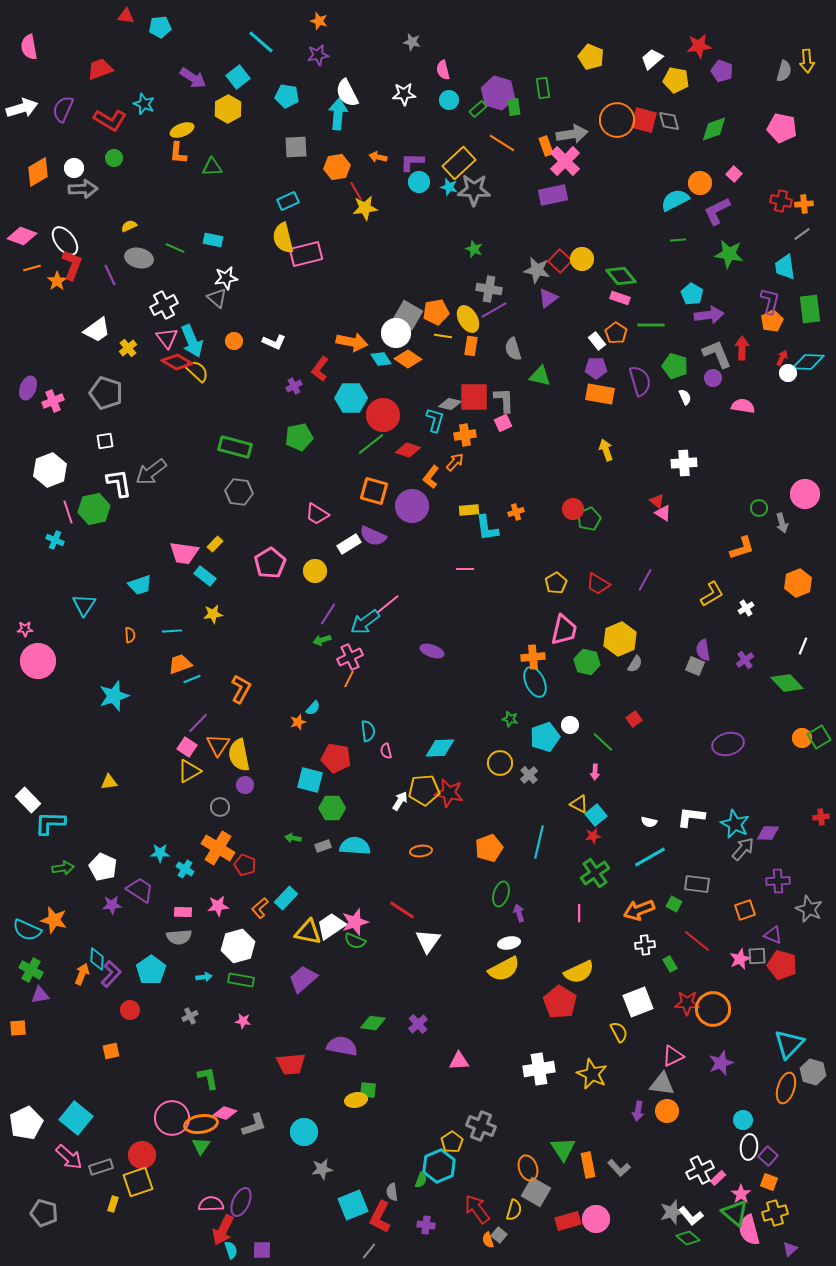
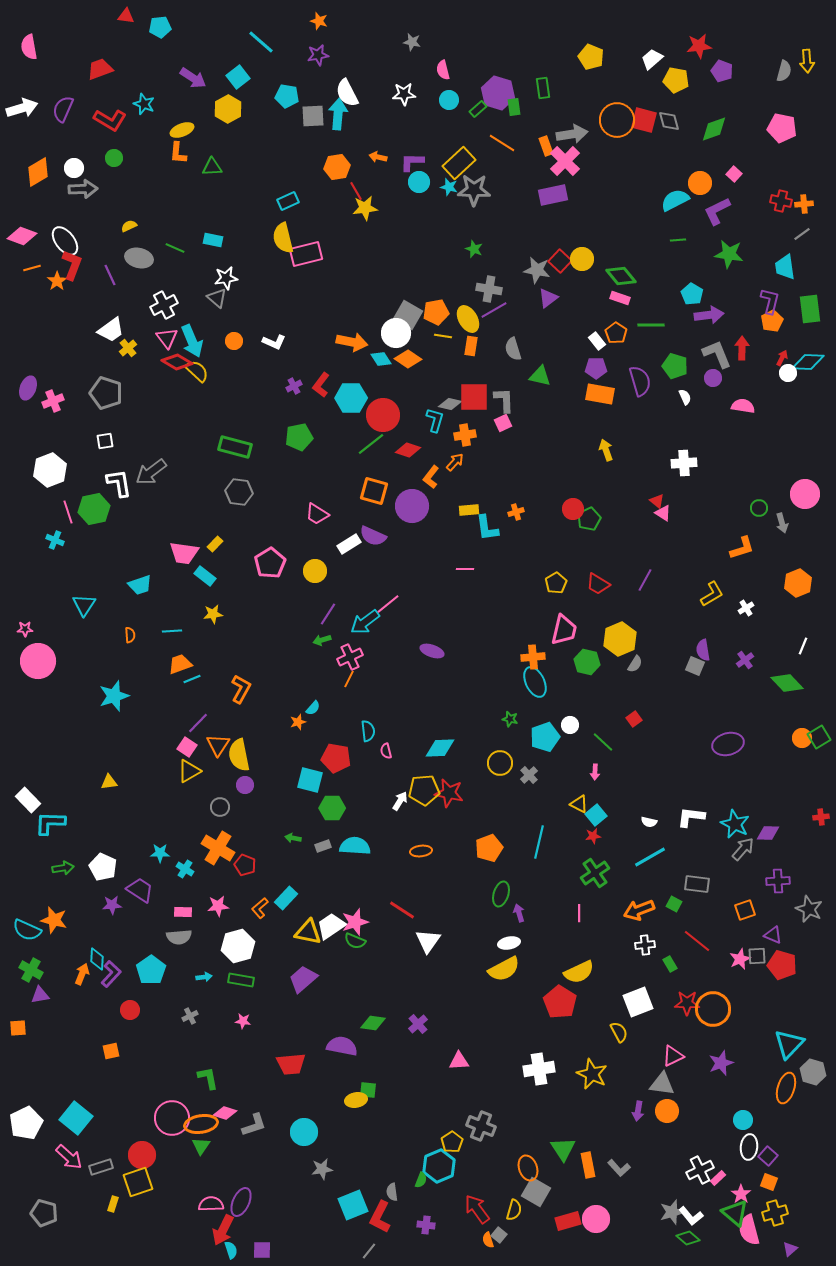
gray square at (296, 147): moved 17 px right, 31 px up
white trapezoid at (97, 330): moved 14 px right
red L-shape at (320, 369): moved 1 px right, 16 px down
